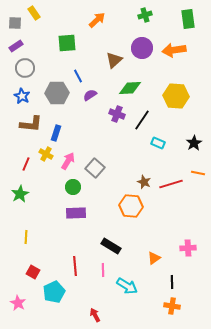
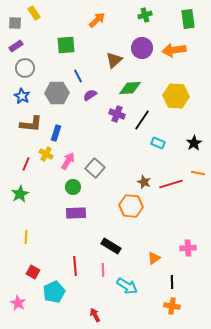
green square at (67, 43): moved 1 px left, 2 px down
